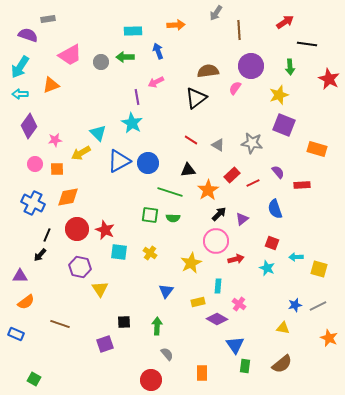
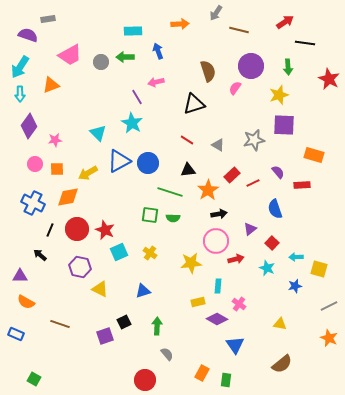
orange arrow at (176, 25): moved 4 px right, 1 px up
brown line at (239, 30): rotated 72 degrees counterclockwise
black line at (307, 44): moved 2 px left, 1 px up
green arrow at (290, 67): moved 2 px left
brown semicircle at (208, 71): rotated 80 degrees clockwise
pink arrow at (156, 82): rotated 14 degrees clockwise
cyan arrow at (20, 94): rotated 91 degrees counterclockwise
purple line at (137, 97): rotated 21 degrees counterclockwise
black triangle at (196, 98): moved 2 px left, 6 px down; rotated 20 degrees clockwise
purple square at (284, 125): rotated 20 degrees counterclockwise
red line at (191, 140): moved 4 px left
gray star at (252, 143): moved 2 px right, 3 px up; rotated 20 degrees counterclockwise
orange rectangle at (317, 149): moved 3 px left, 6 px down
yellow arrow at (81, 153): moved 7 px right, 20 px down
black arrow at (219, 214): rotated 35 degrees clockwise
purple triangle at (242, 219): moved 8 px right, 10 px down
black line at (47, 235): moved 3 px right, 5 px up
red square at (272, 243): rotated 24 degrees clockwise
cyan square at (119, 252): rotated 30 degrees counterclockwise
black arrow at (40, 255): rotated 88 degrees clockwise
yellow star at (191, 263): rotated 20 degrees clockwise
yellow triangle at (100, 289): rotated 30 degrees counterclockwise
blue triangle at (166, 291): moved 23 px left; rotated 35 degrees clockwise
orange semicircle at (26, 302): rotated 66 degrees clockwise
blue star at (295, 305): moved 19 px up
gray line at (318, 306): moved 11 px right
black square at (124, 322): rotated 24 degrees counterclockwise
yellow triangle at (283, 328): moved 3 px left, 4 px up
purple square at (105, 344): moved 8 px up
green rectangle at (245, 366): moved 19 px left, 14 px down
orange rectangle at (202, 373): rotated 28 degrees clockwise
red circle at (151, 380): moved 6 px left
